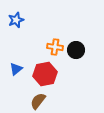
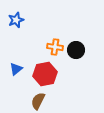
brown semicircle: rotated 12 degrees counterclockwise
